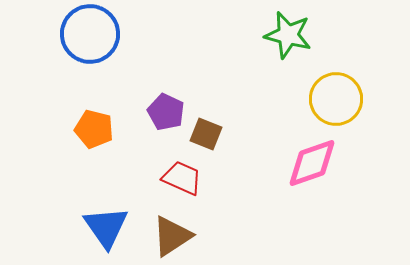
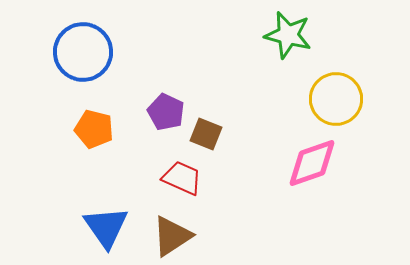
blue circle: moved 7 px left, 18 px down
